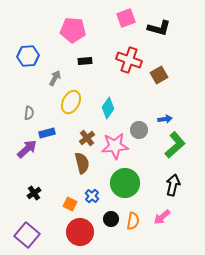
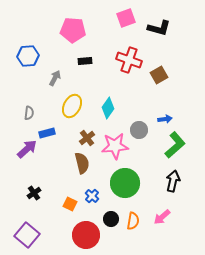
yellow ellipse: moved 1 px right, 4 px down
black arrow: moved 4 px up
red circle: moved 6 px right, 3 px down
